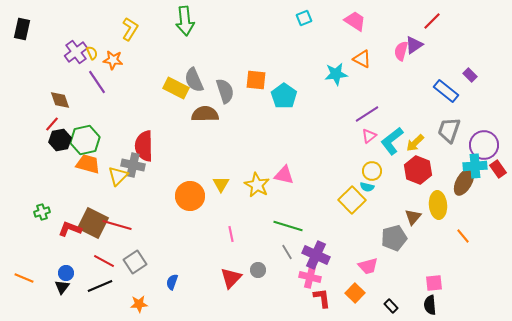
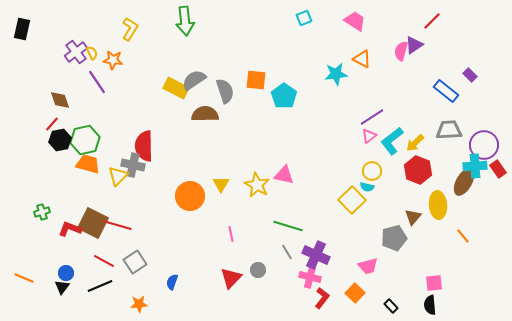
gray semicircle at (194, 80): rotated 80 degrees clockwise
purple line at (367, 114): moved 5 px right, 3 px down
gray trapezoid at (449, 130): rotated 68 degrees clockwise
red L-shape at (322, 298): rotated 45 degrees clockwise
